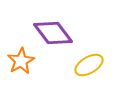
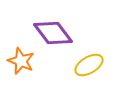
orange star: rotated 20 degrees counterclockwise
